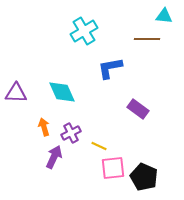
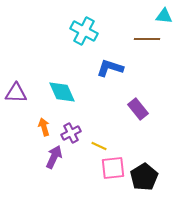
cyan cross: rotated 32 degrees counterclockwise
blue L-shape: rotated 28 degrees clockwise
purple rectangle: rotated 15 degrees clockwise
black pentagon: rotated 16 degrees clockwise
